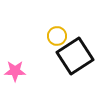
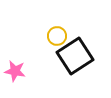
pink star: rotated 10 degrees clockwise
